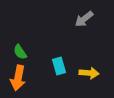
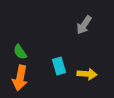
gray arrow: moved 6 px down; rotated 18 degrees counterclockwise
yellow arrow: moved 2 px left, 1 px down
orange arrow: moved 2 px right
